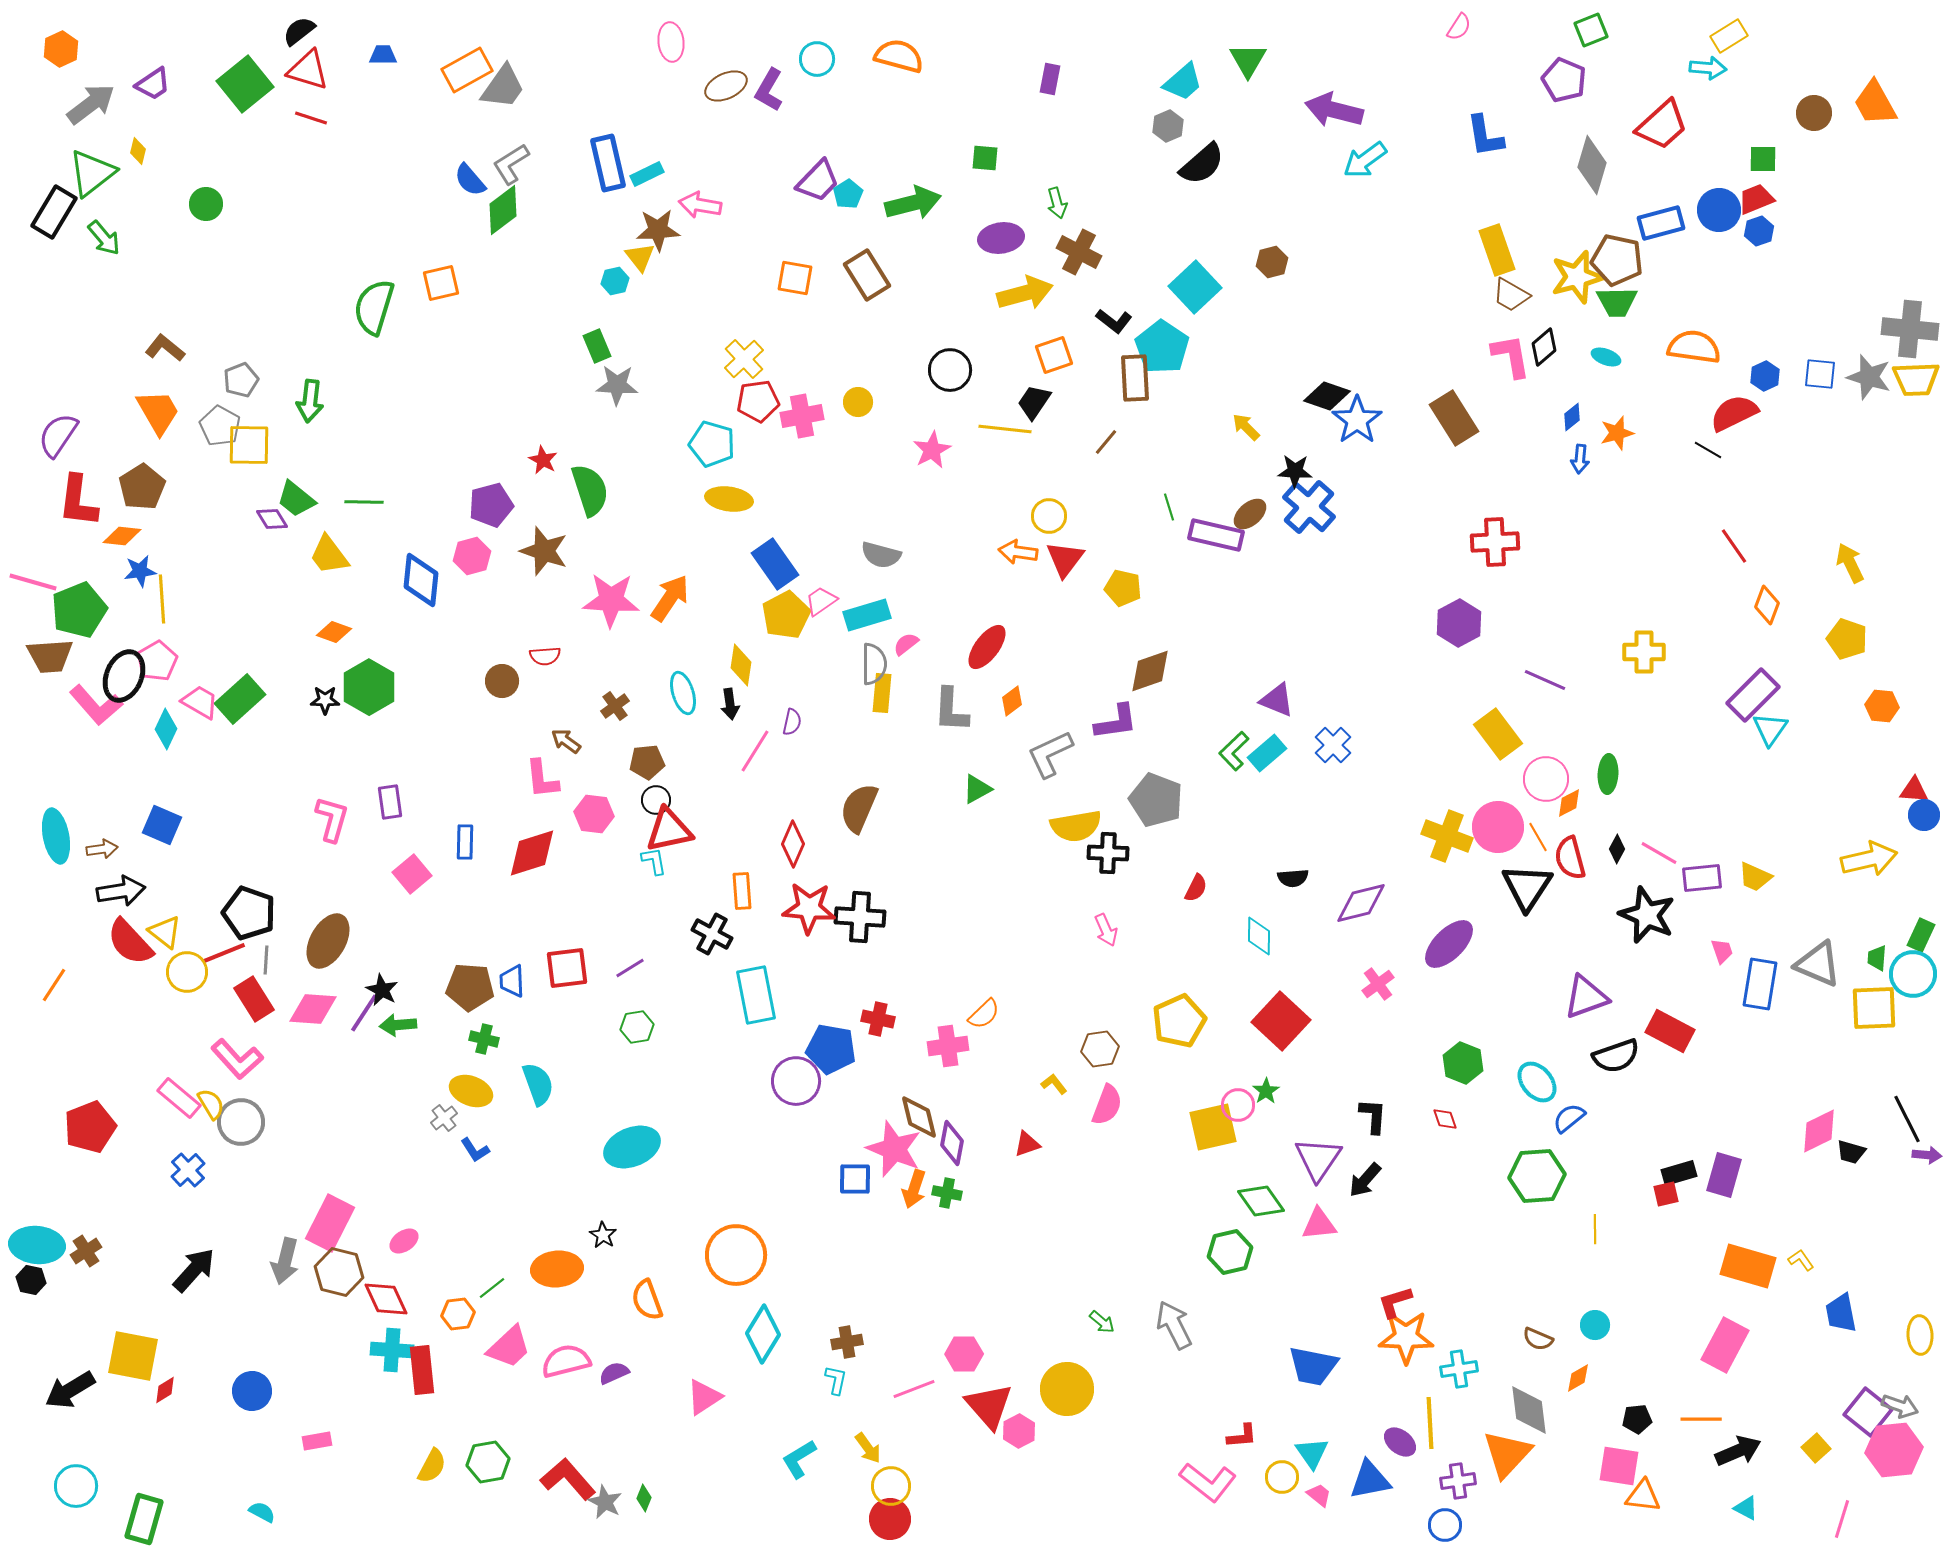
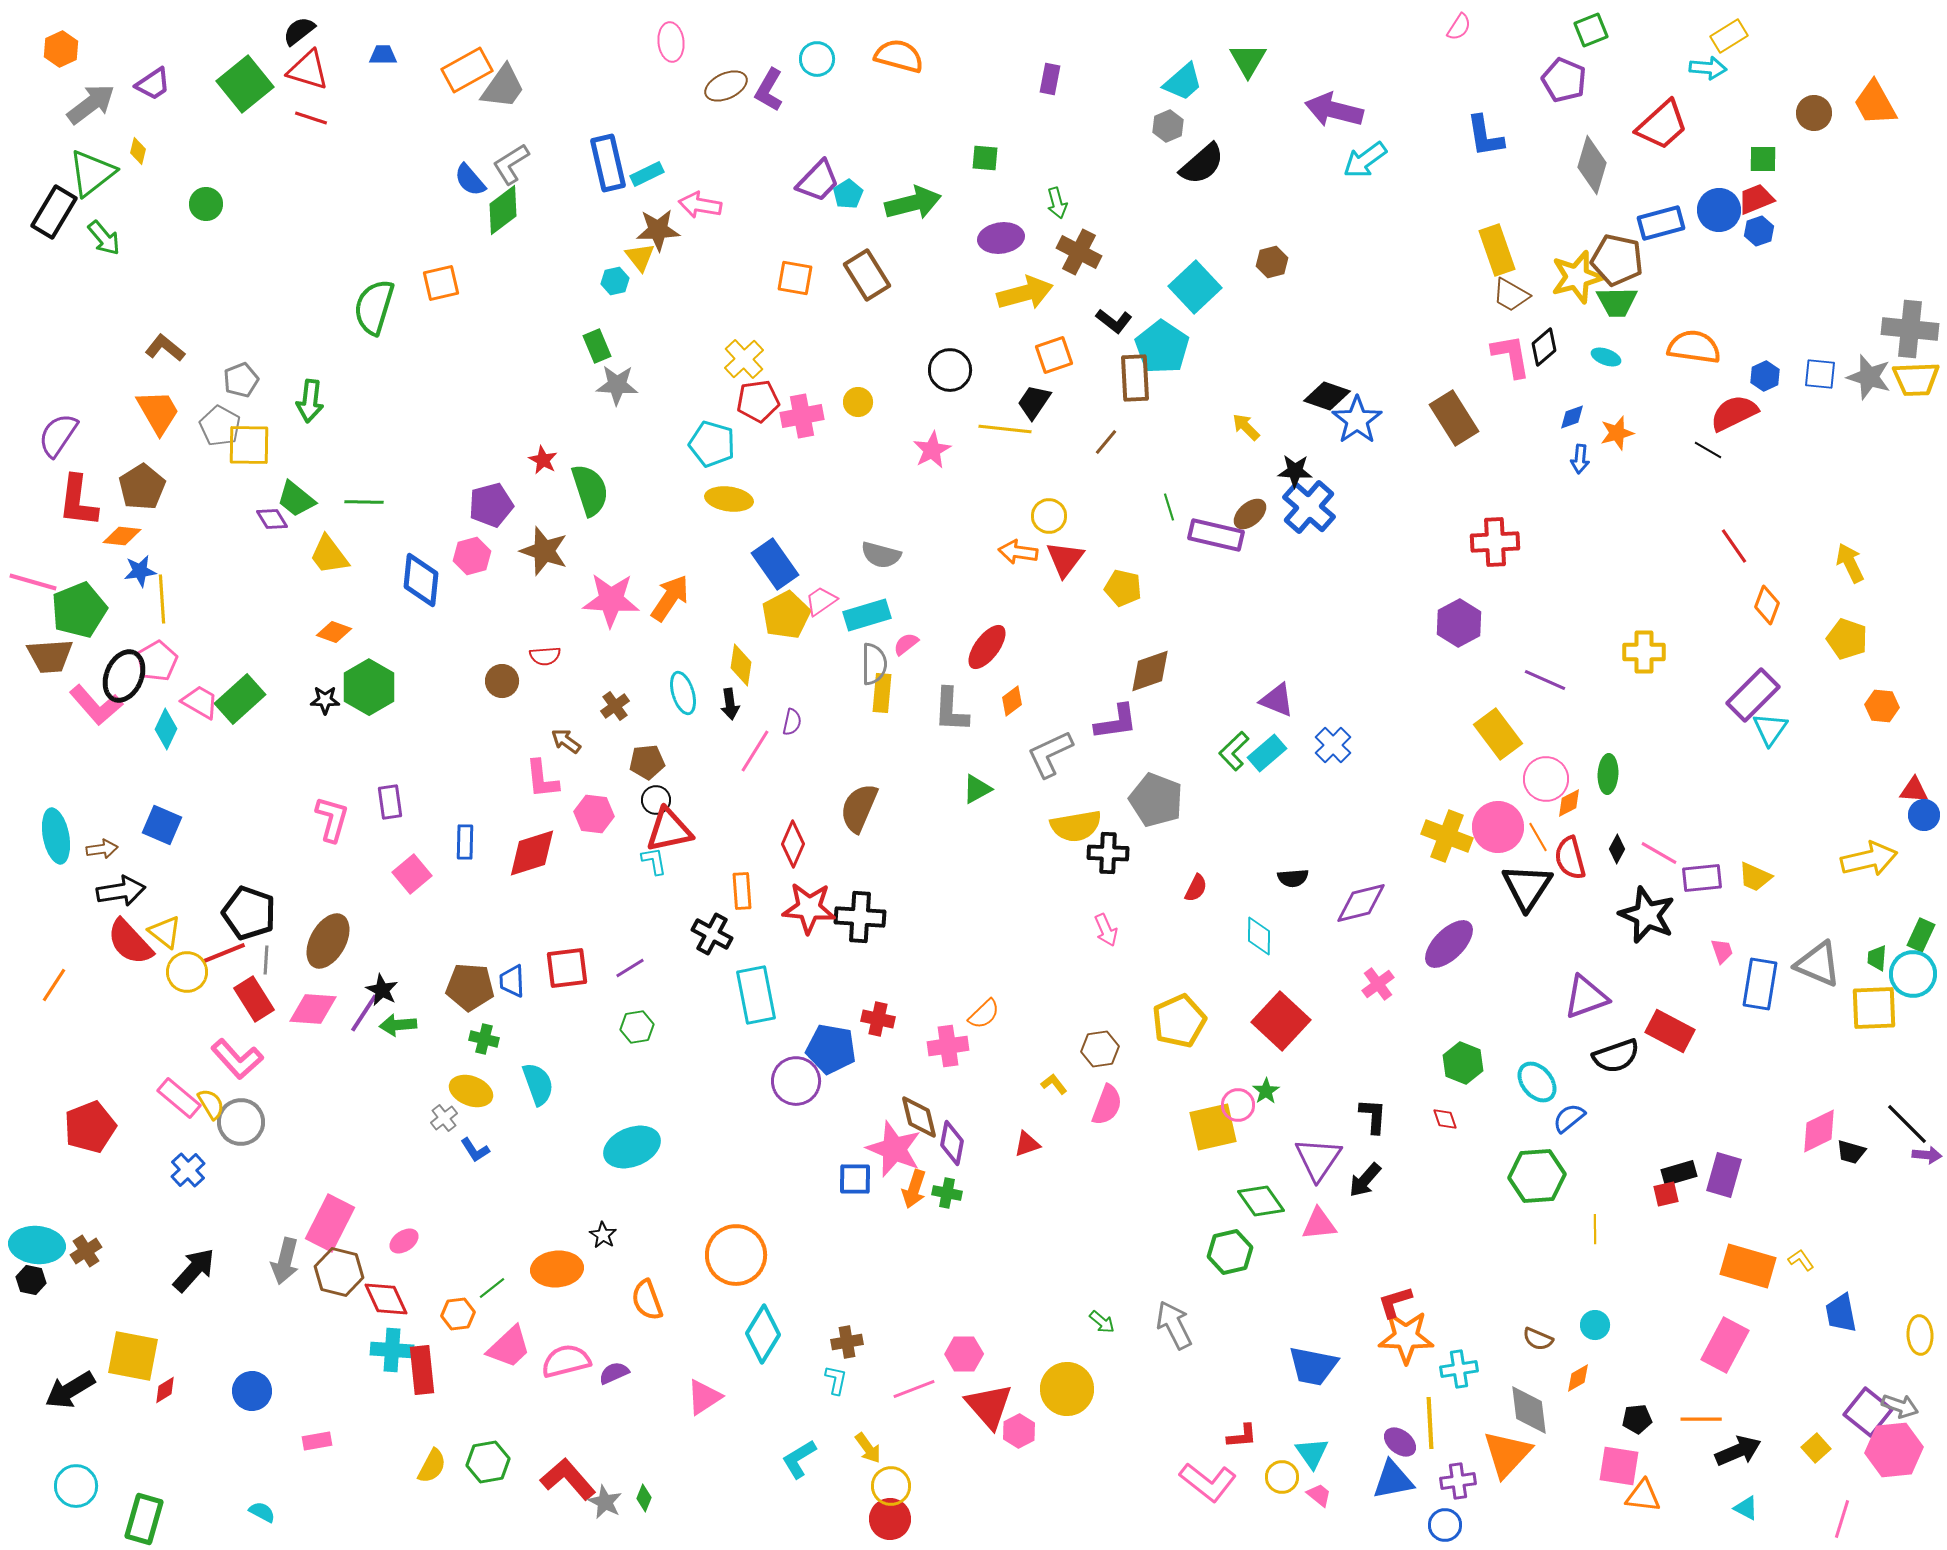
blue diamond at (1572, 417): rotated 20 degrees clockwise
black line at (1907, 1119): moved 5 px down; rotated 18 degrees counterclockwise
blue triangle at (1370, 1480): moved 23 px right
